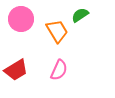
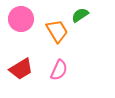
red trapezoid: moved 5 px right, 1 px up
